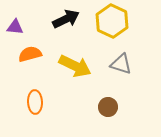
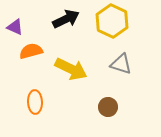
purple triangle: rotated 18 degrees clockwise
orange semicircle: moved 1 px right, 3 px up
yellow arrow: moved 4 px left, 3 px down
